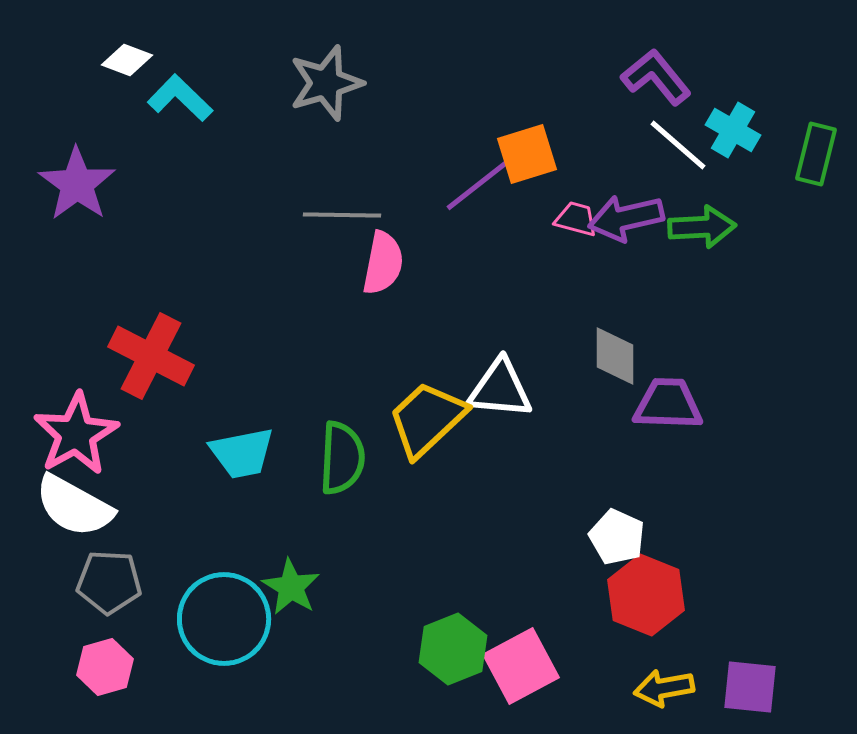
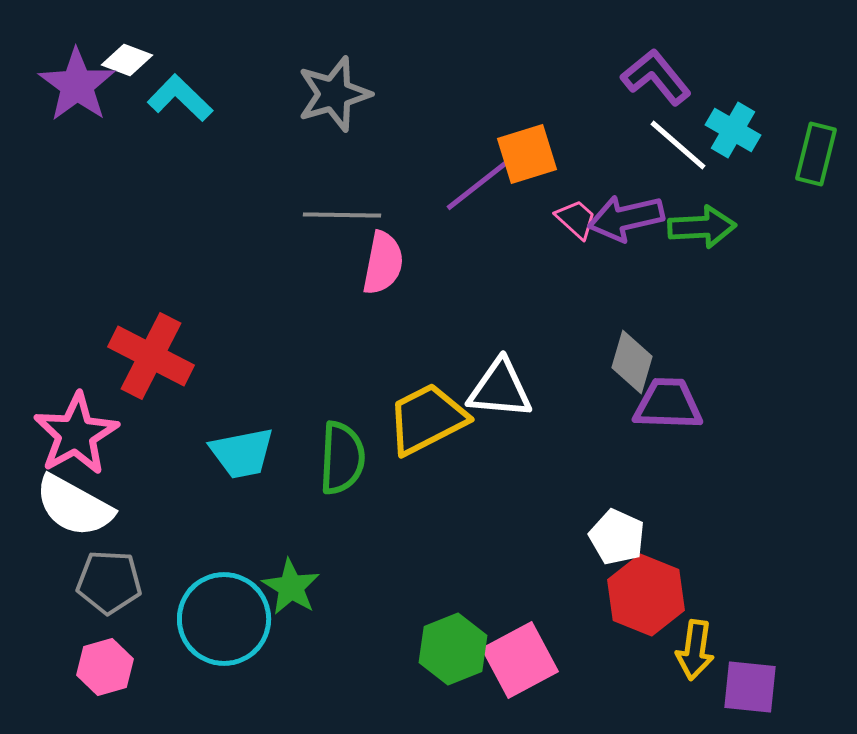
gray star: moved 8 px right, 11 px down
purple star: moved 99 px up
pink trapezoid: rotated 27 degrees clockwise
gray diamond: moved 17 px right, 6 px down; rotated 16 degrees clockwise
yellow trapezoid: rotated 16 degrees clockwise
pink square: moved 1 px left, 6 px up
yellow arrow: moved 31 px right, 38 px up; rotated 72 degrees counterclockwise
